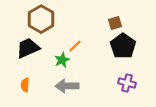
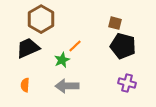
brown square: rotated 32 degrees clockwise
black pentagon: rotated 20 degrees counterclockwise
